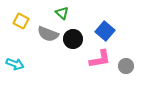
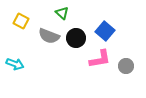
gray semicircle: moved 1 px right, 2 px down
black circle: moved 3 px right, 1 px up
